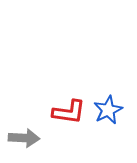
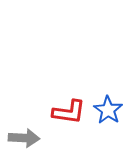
blue star: rotated 12 degrees counterclockwise
